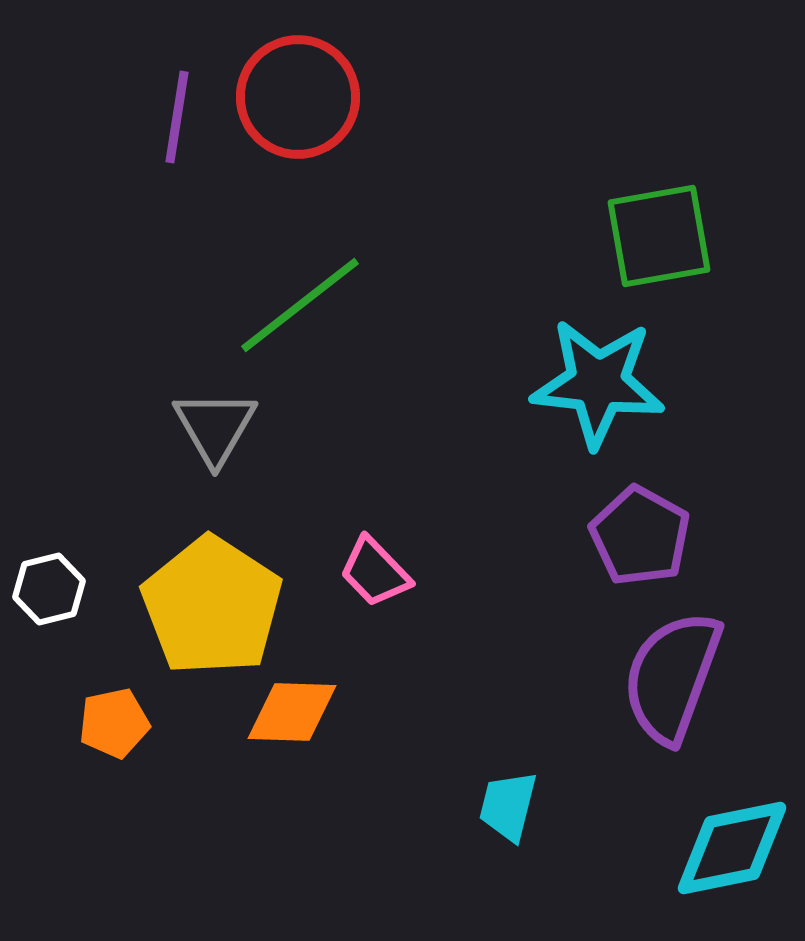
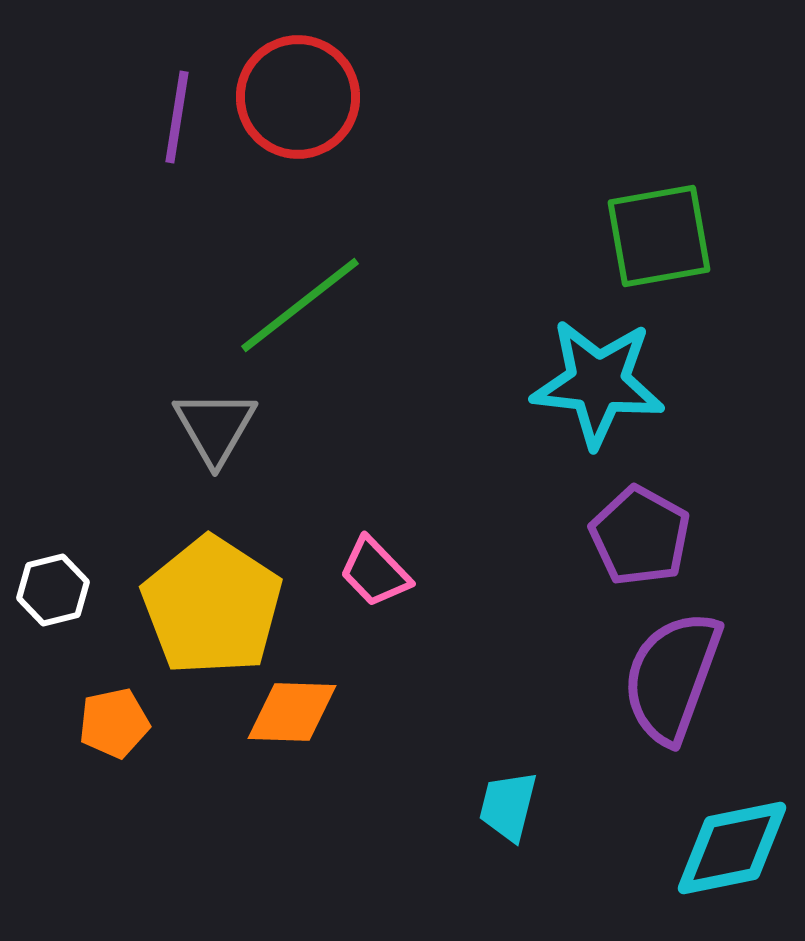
white hexagon: moved 4 px right, 1 px down
